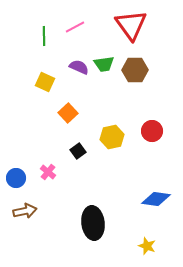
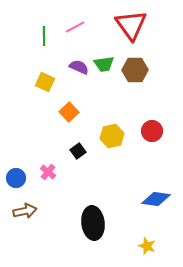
orange square: moved 1 px right, 1 px up
yellow hexagon: moved 1 px up
